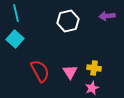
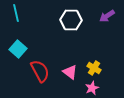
purple arrow: rotated 28 degrees counterclockwise
white hexagon: moved 3 px right, 1 px up; rotated 15 degrees clockwise
cyan square: moved 3 px right, 10 px down
yellow cross: rotated 24 degrees clockwise
pink triangle: rotated 21 degrees counterclockwise
